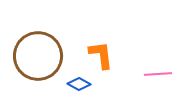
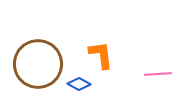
brown circle: moved 8 px down
